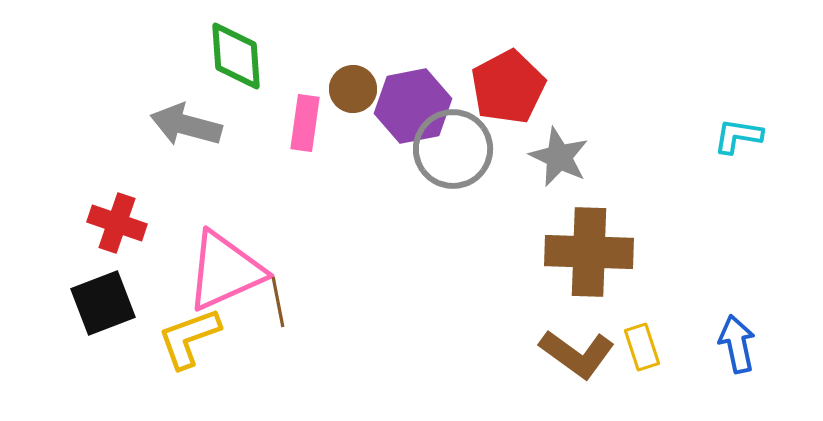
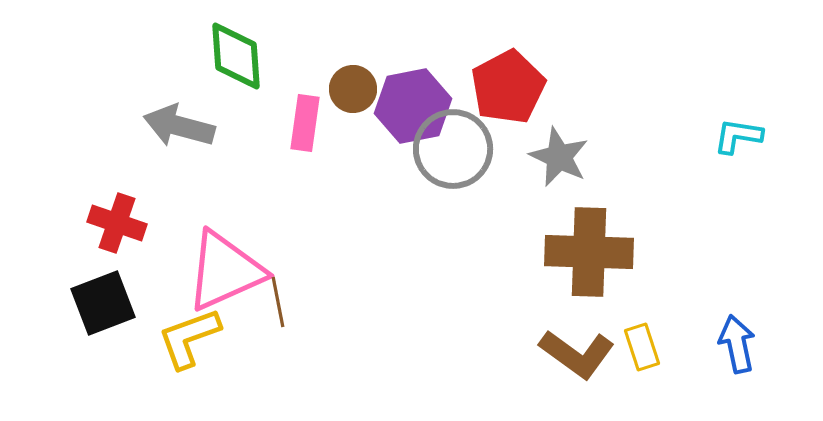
gray arrow: moved 7 px left, 1 px down
